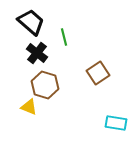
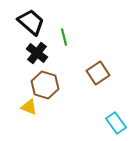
cyan rectangle: rotated 45 degrees clockwise
